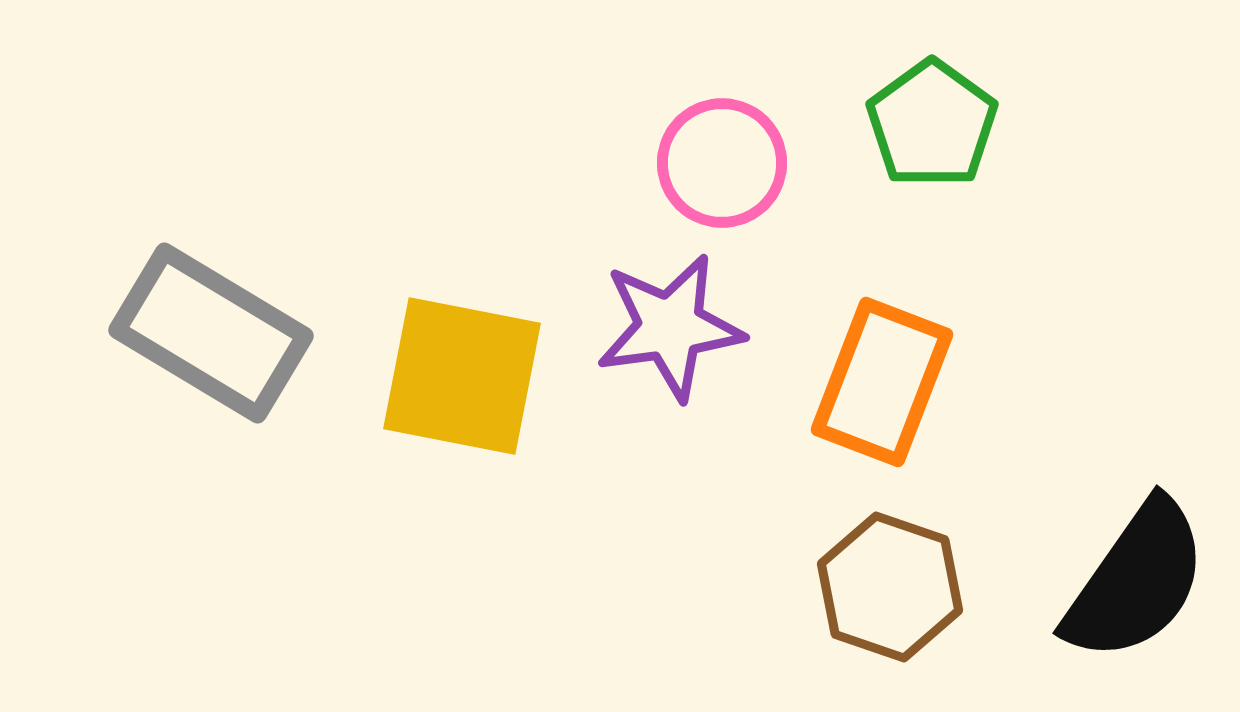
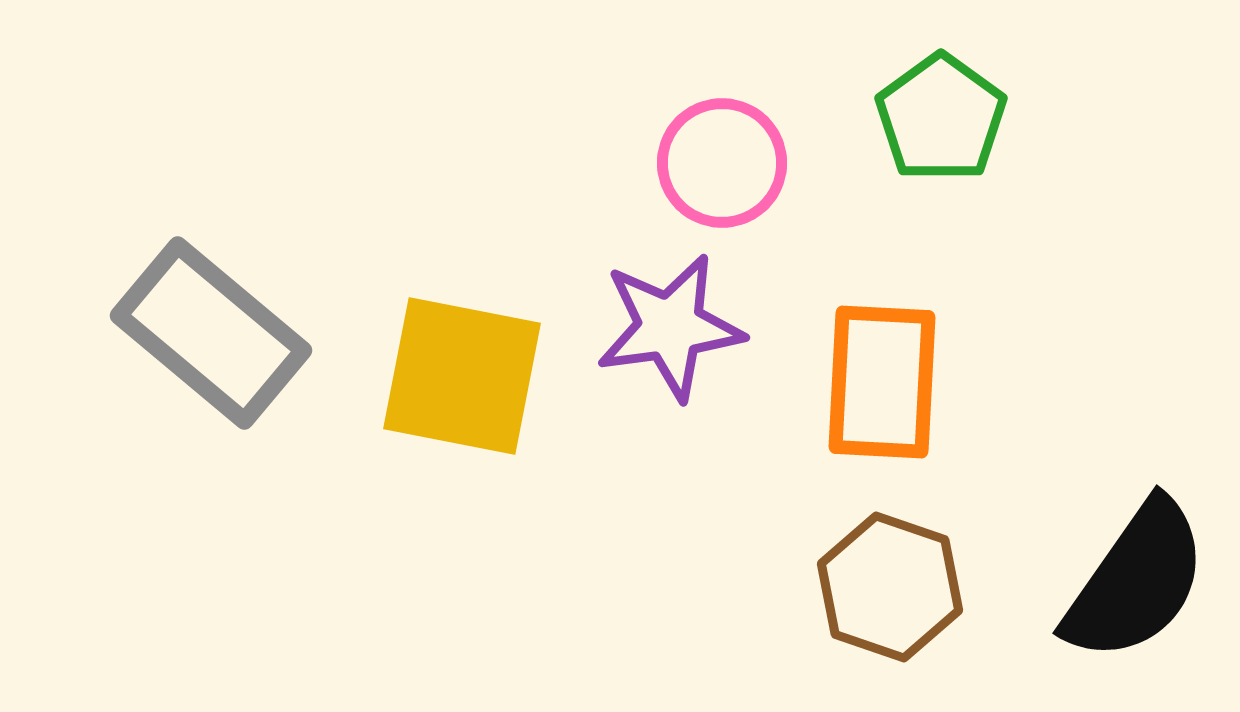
green pentagon: moved 9 px right, 6 px up
gray rectangle: rotated 9 degrees clockwise
orange rectangle: rotated 18 degrees counterclockwise
